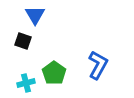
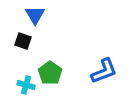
blue L-shape: moved 6 px right, 6 px down; rotated 40 degrees clockwise
green pentagon: moved 4 px left
cyan cross: moved 2 px down; rotated 30 degrees clockwise
